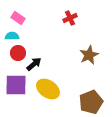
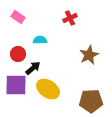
pink rectangle: moved 1 px up
cyan semicircle: moved 28 px right, 4 px down
red circle: moved 1 px down
black arrow: moved 1 px left, 4 px down
brown pentagon: moved 1 px up; rotated 20 degrees clockwise
